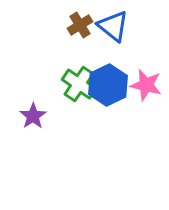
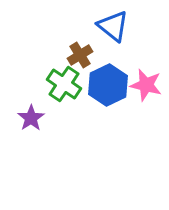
brown cross: moved 30 px down
green cross: moved 15 px left
purple star: moved 2 px left, 2 px down
